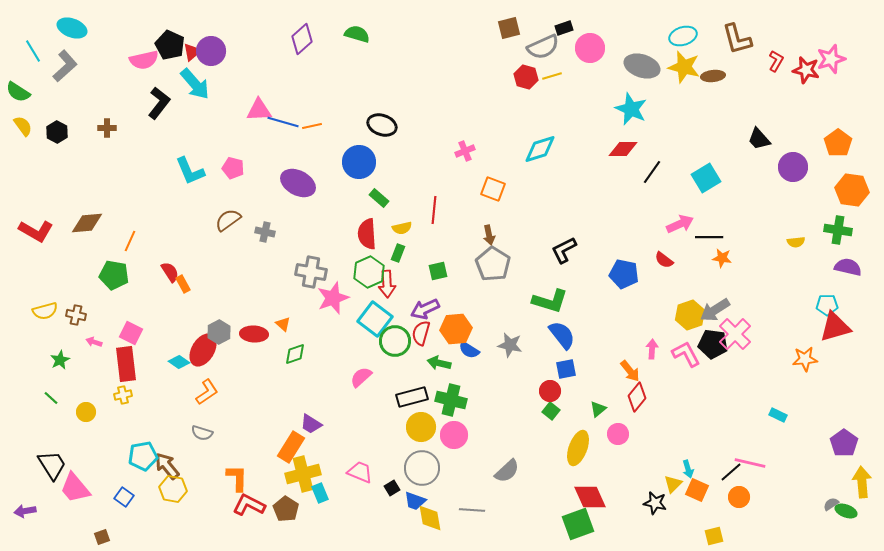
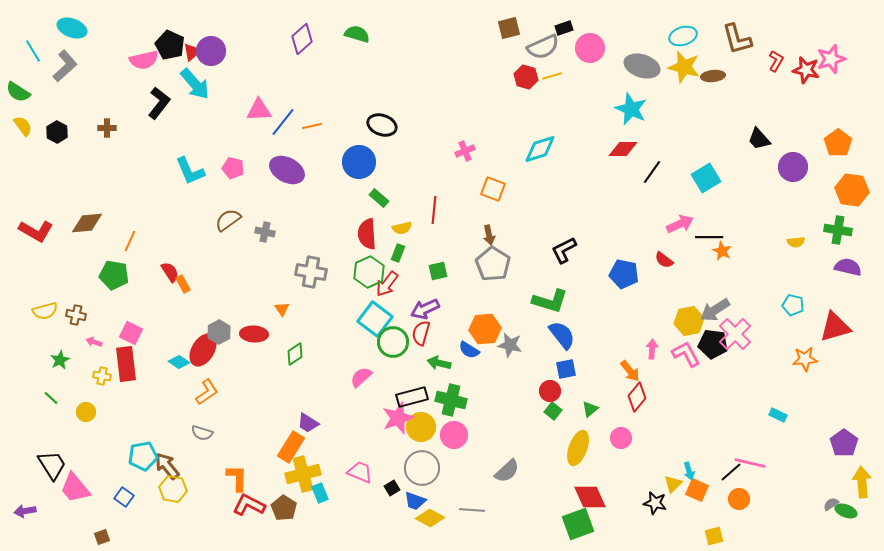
blue line at (283, 122): rotated 68 degrees counterclockwise
purple ellipse at (298, 183): moved 11 px left, 13 px up
orange star at (722, 258): moved 7 px up; rotated 18 degrees clockwise
red arrow at (387, 284): rotated 40 degrees clockwise
pink star at (333, 298): moved 65 px right, 120 px down
cyan pentagon at (827, 305): moved 34 px left; rotated 15 degrees clockwise
yellow hexagon at (690, 315): moved 1 px left, 6 px down; rotated 8 degrees clockwise
orange triangle at (283, 324): moved 1 px left, 15 px up; rotated 14 degrees clockwise
orange hexagon at (456, 329): moved 29 px right
green circle at (395, 341): moved 2 px left, 1 px down
green diamond at (295, 354): rotated 15 degrees counterclockwise
yellow cross at (123, 395): moved 21 px left, 19 px up; rotated 24 degrees clockwise
green triangle at (598, 409): moved 8 px left
green square at (551, 411): moved 2 px right
purple trapezoid at (311, 424): moved 3 px left, 1 px up
pink circle at (618, 434): moved 3 px right, 4 px down
cyan arrow at (688, 469): moved 1 px right, 2 px down
orange circle at (739, 497): moved 2 px down
brown pentagon at (286, 509): moved 2 px left, 1 px up
yellow diamond at (430, 518): rotated 52 degrees counterclockwise
